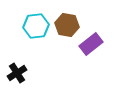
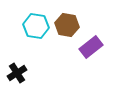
cyan hexagon: rotated 15 degrees clockwise
purple rectangle: moved 3 px down
